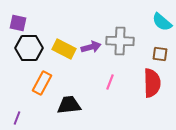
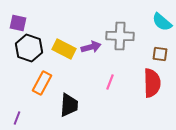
gray cross: moved 5 px up
black hexagon: rotated 20 degrees clockwise
black trapezoid: rotated 100 degrees clockwise
